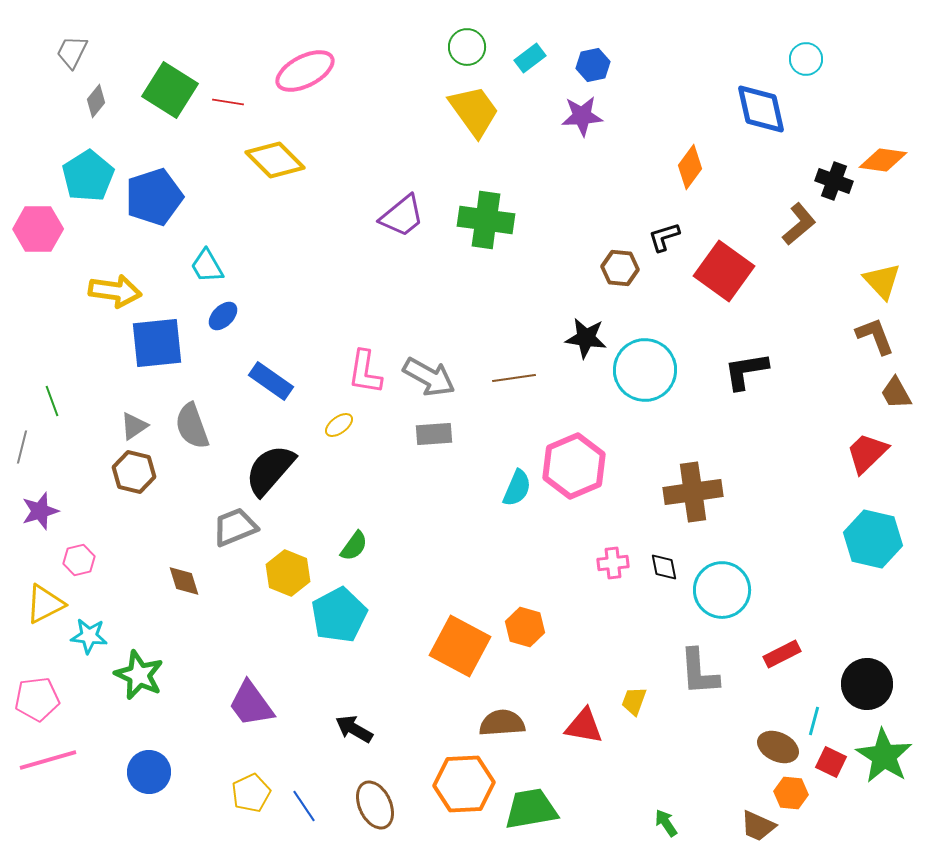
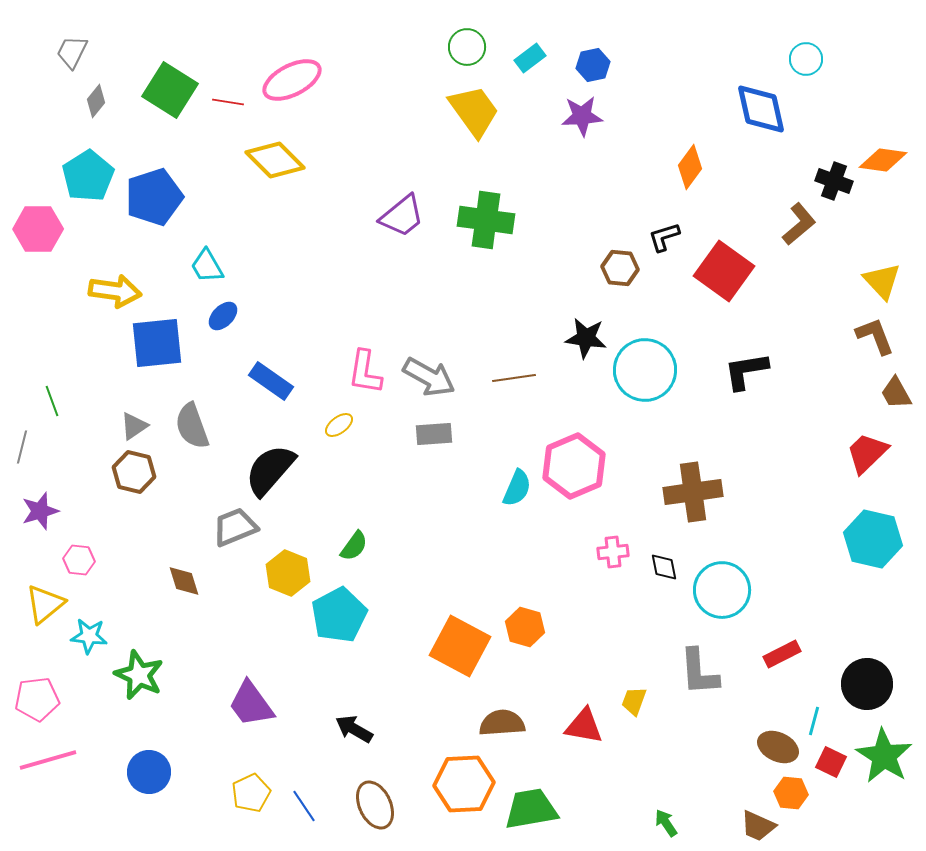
pink ellipse at (305, 71): moved 13 px left, 9 px down
pink hexagon at (79, 560): rotated 20 degrees clockwise
pink cross at (613, 563): moved 11 px up
yellow triangle at (45, 604): rotated 12 degrees counterclockwise
